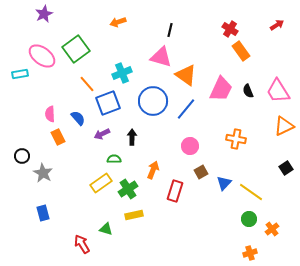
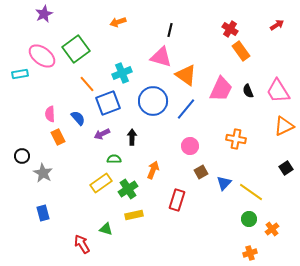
red rectangle at (175, 191): moved 2 px right, 9 px down
